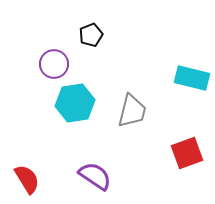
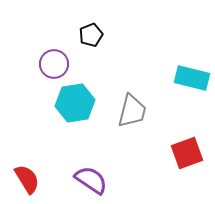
purple semicircle: moved 4 px left, 4 px down
